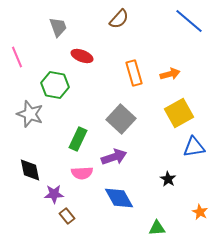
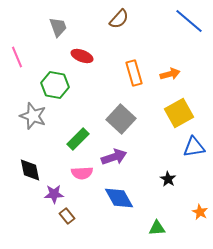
gray star: moved 3 px right, 2 px down
green rectangle: rotated 20 degrees clockwise
